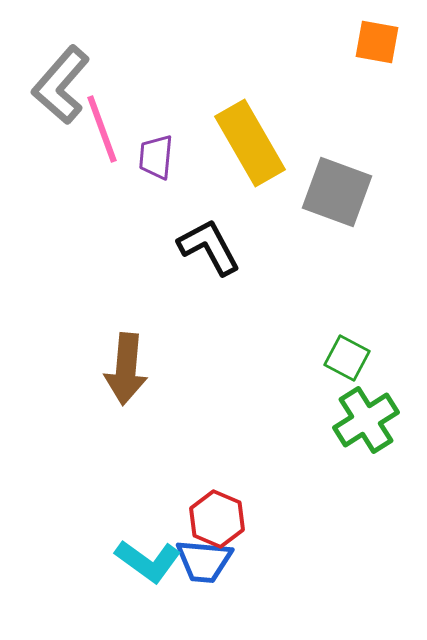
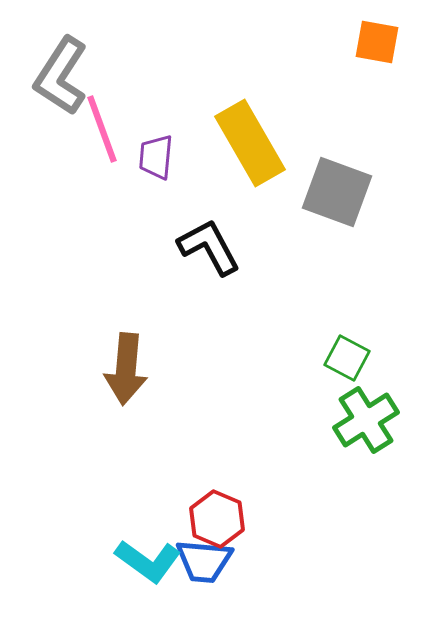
gray L-shape: moved 9 px up; rotated 8 degrees counterclockwise
